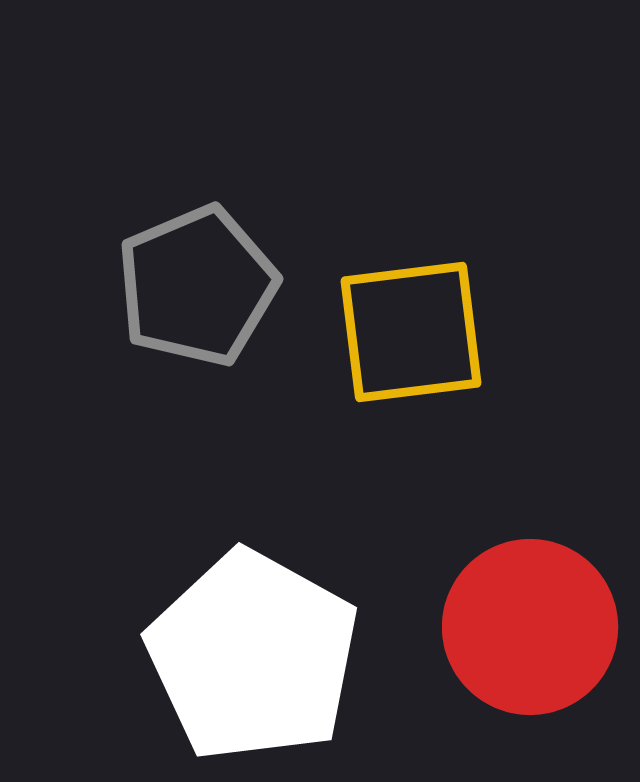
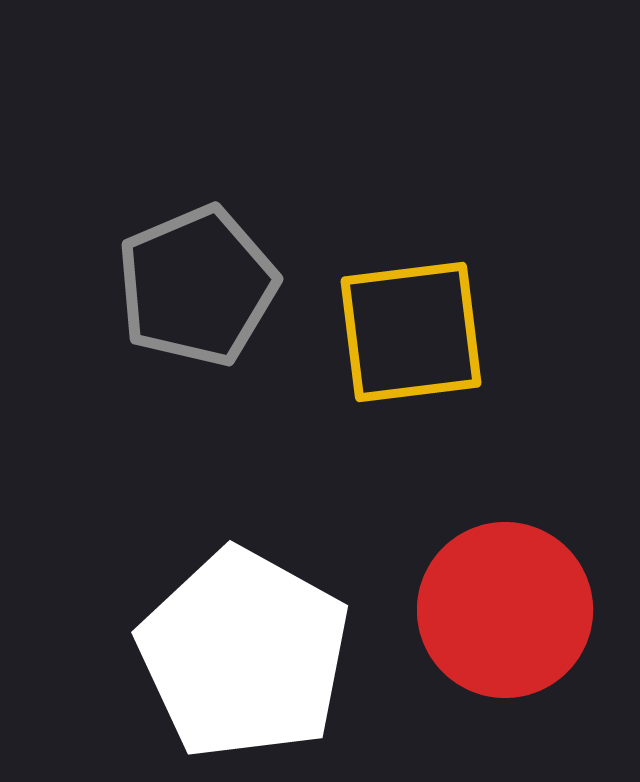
red circle: moved 25 px left, 17 px up
white pentagon: moved 9 px left, 2 px up
